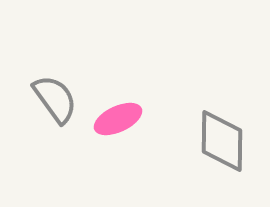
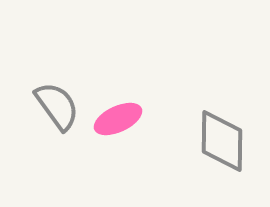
gray semicircle: moved 2 px right, 7 px down
